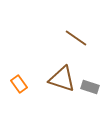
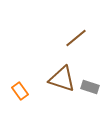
brown line: rotated 75 degrees counterclockwise
orange rectangle: moved 1 px right, 7 px down
